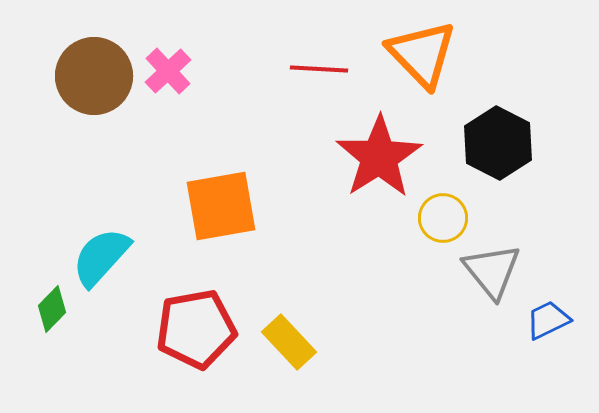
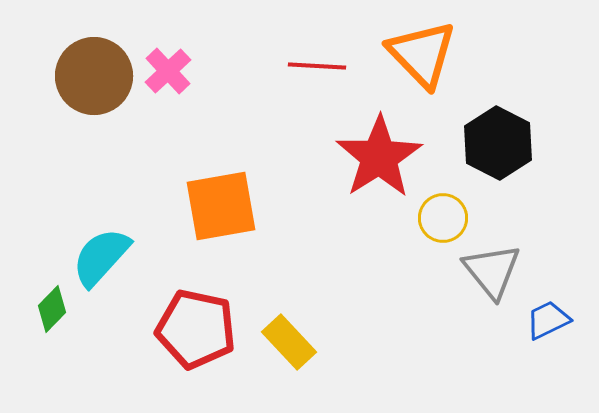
red line: moved 2 px left, 3 px up
red pentagon: rotated 22 degrees clockwise
